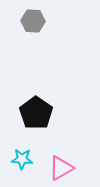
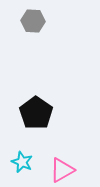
cyan star: moved 3 px down; rotated 20 degrees clockwise
pink triangle: moved 1 px right, 2 px down
